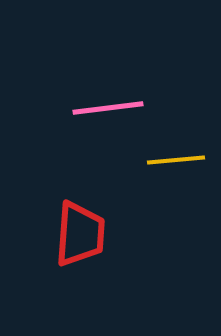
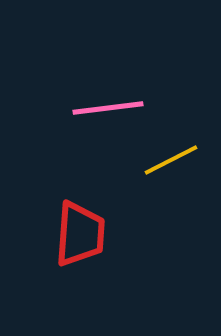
yellow line: moved 5 px left; rotated 22 degrees counterclockwise
